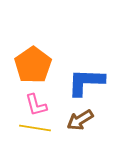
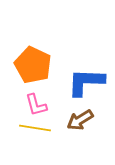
orange pentagon: rotated 12 degrees counterclockwise
